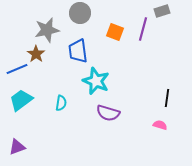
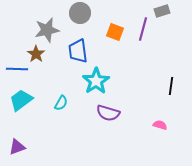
blue line: rotated 25 degrees clockwise
cyan star: rotated 16 degrees clockwise
black line: moved 4 px right, 12 px up
cyan semicircle: rotated 21 degrees clockwise
